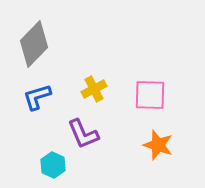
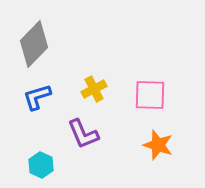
cyan hexagon: moved 12 px left
